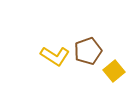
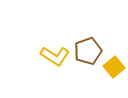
yellow square: moved 4 px up
